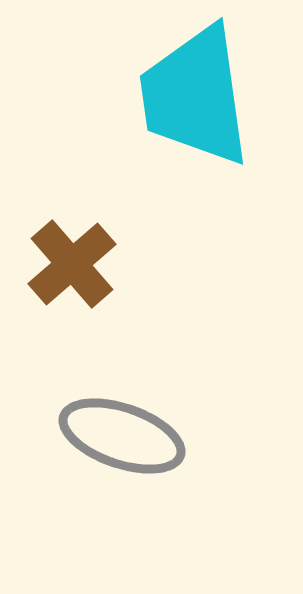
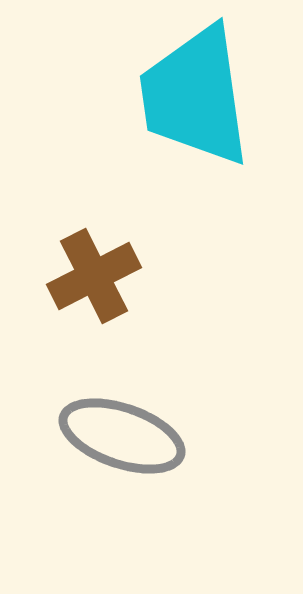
brown cross: moved 22 px right, 12 px down; rotated 14 degrees clockwise
